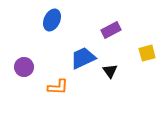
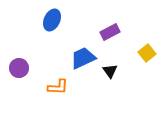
purple rectangle: moved 1 px left, 2 px down
yellow square: rotated 24 degrees counterclockwise
purple circle: moved 5 px left, 1 px down
